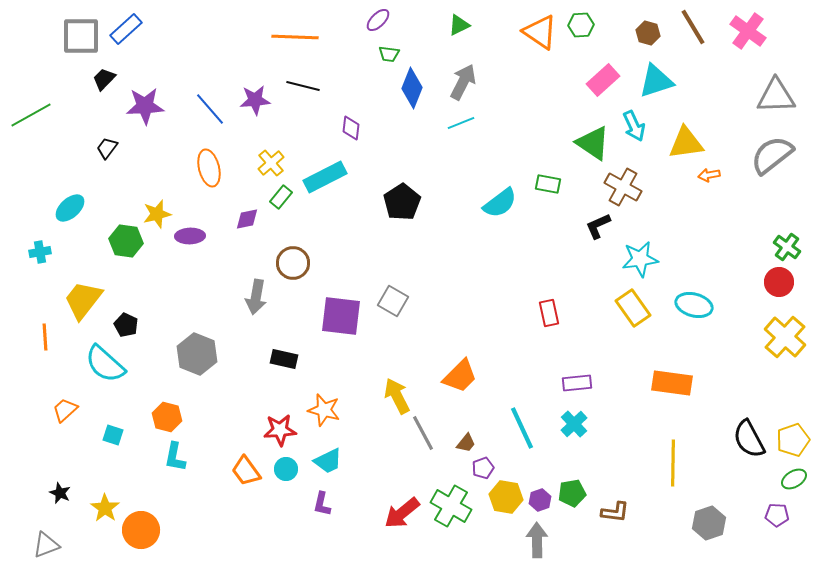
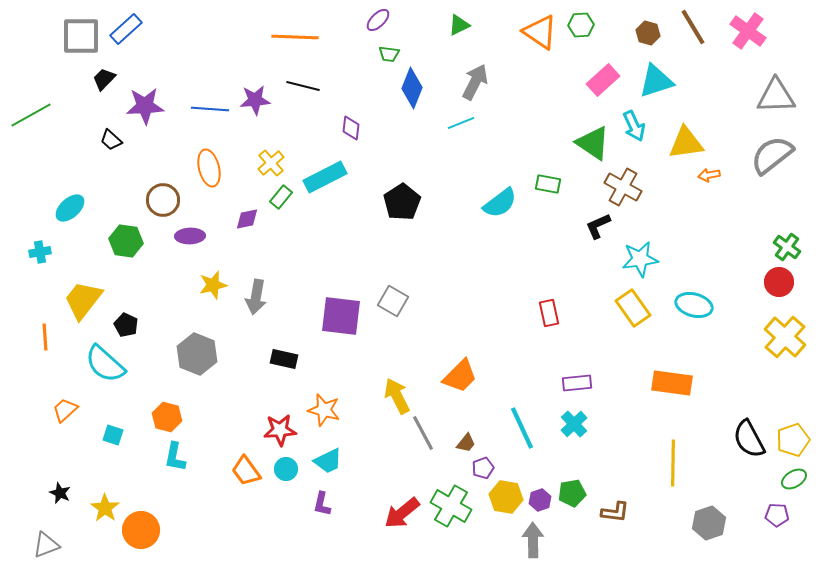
gray arrow at (463, 82): moved 12 px right
blue line at (210, 109): rotated 45 degrees counterclockwise
black trapezoid at (107, 148): moved 4 px right, 8 px up; rotated 85 degrees counterclockwise
yellow star at (157, 214): moved 56 px right, 71 px down
brown circle at (293, 263): moved 130 px left, 63 px up
gray arrow at (537, 540): moved 4 px left
